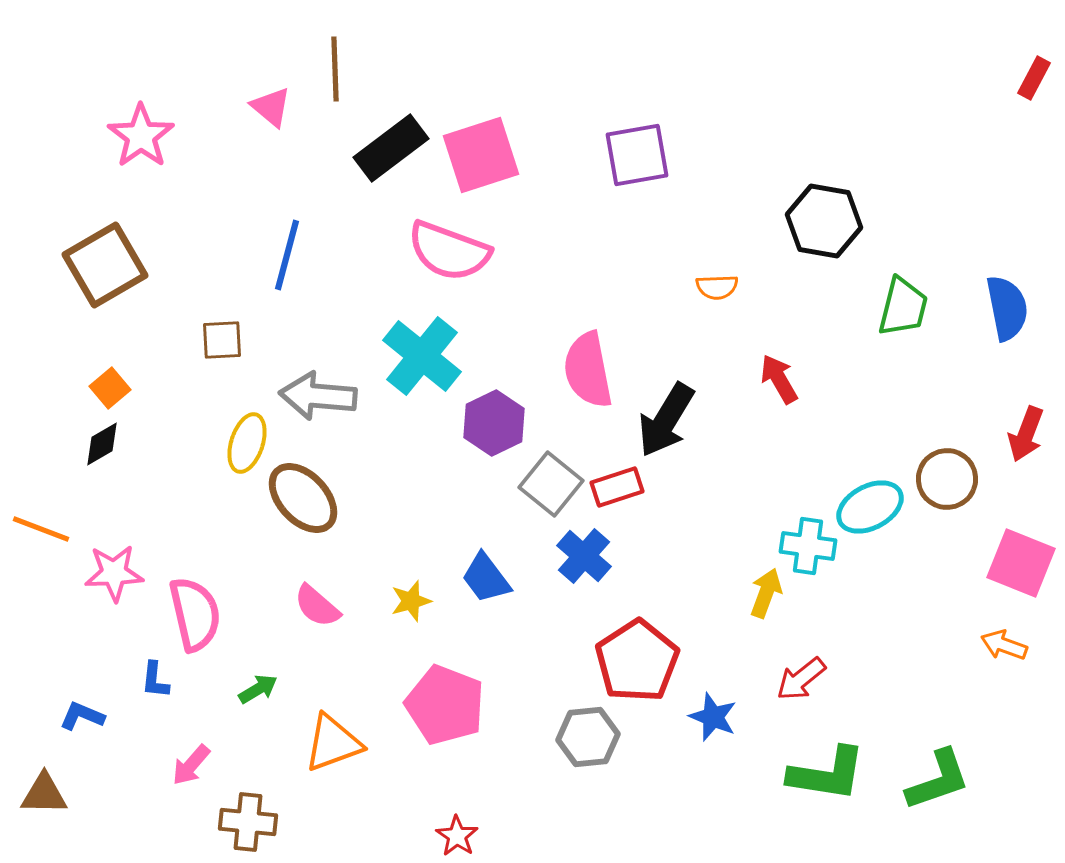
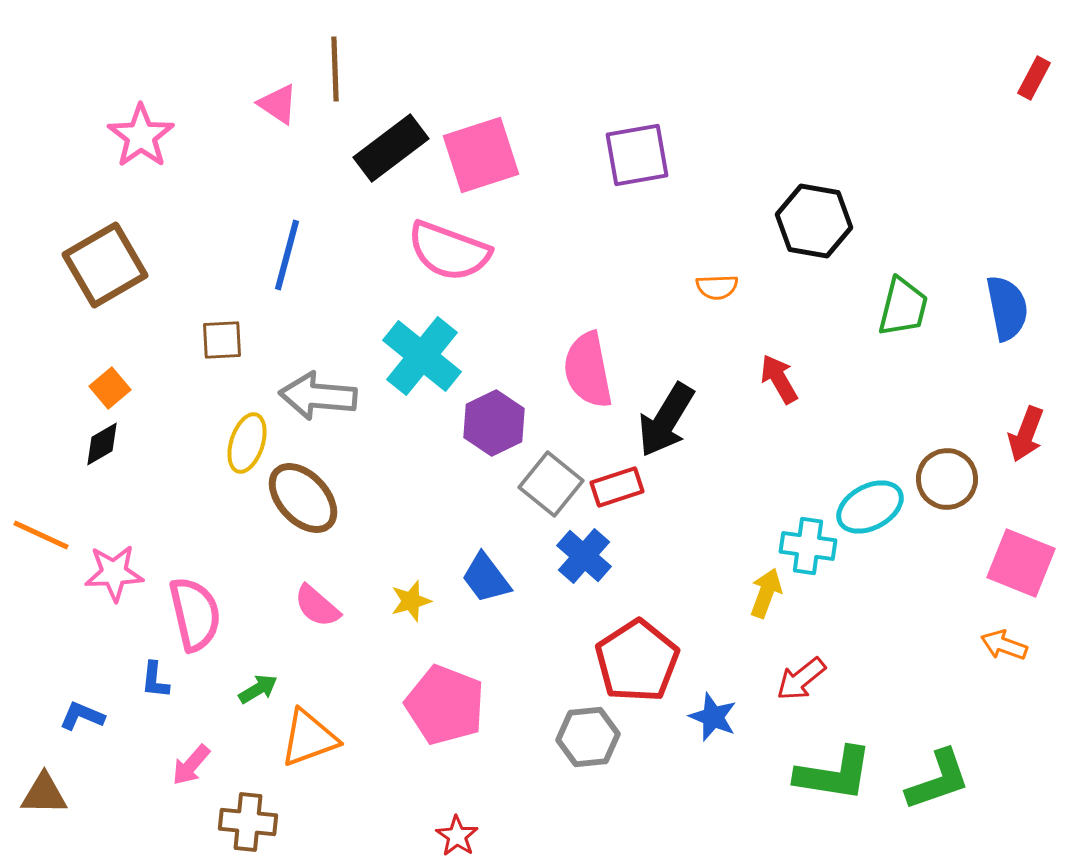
pink triangle at (271, 107): moved 7 px right, 3 px up; rotated 6 degrees counterclockwise
black hexagon at (824, 221): moved 10 px left
orange line at (41, 529): moved 6 px down; rotated 4 degrees clockwise
orange triangle at (333, 743): moved 24 px left, 5 px up
green L-shape at (827, 774): moved 7 px right
